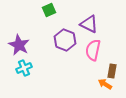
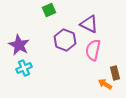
brown rectangle: moved 3 px right, 2 px down; rotated 24 degrees counterclockwise
